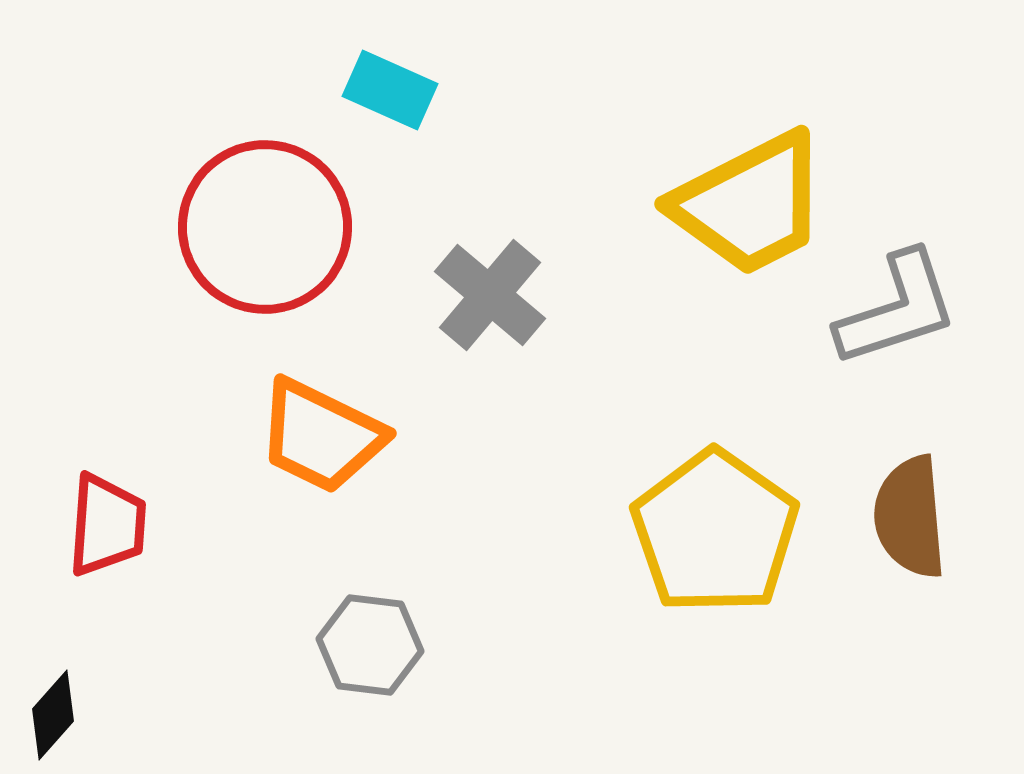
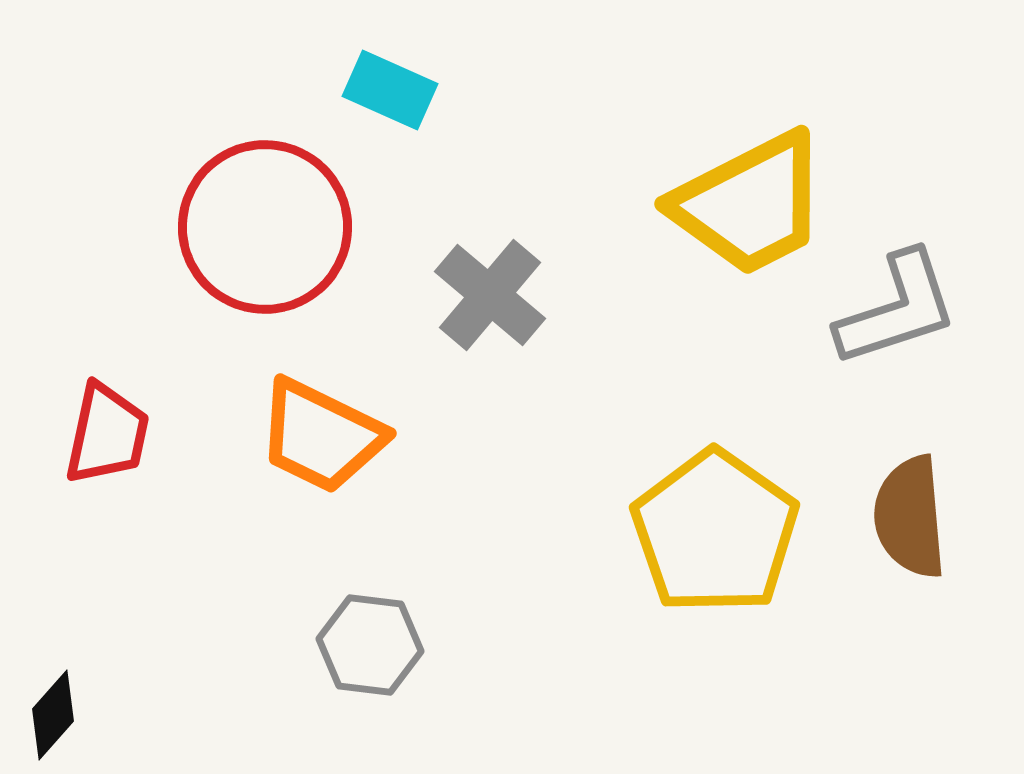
red trapezoid: moved 91 px up; rotated 8 degrees clockwise
